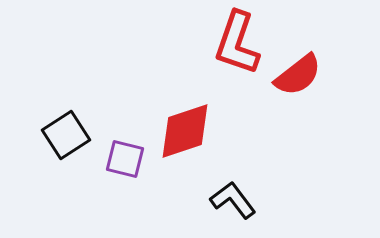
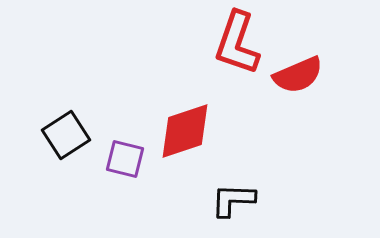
red semicircle: rotated 15 degrees clockwise
black L-shape: rotated 51 degrees counterclockwise
